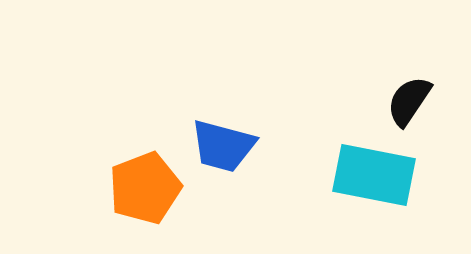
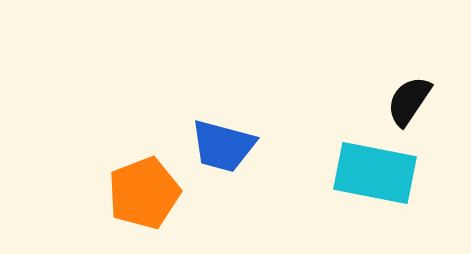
cyan rectangle: moved 1 px right, 2 px up
orange pentagon: moved 1 px left, 5 px down
